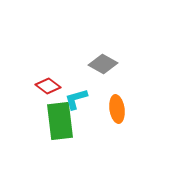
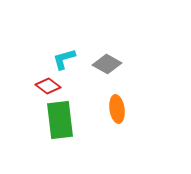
gray diamond: moved 4 px right
cyan L-shape: moved 12 px left, 40 px up
green rectangle: moved 1 px up
